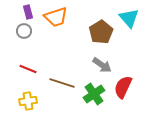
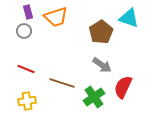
cyan triangle: rotated 30 degrees counterclockwise
red line: moved 2 px left
green cross: moved 3 px down
yellow cross: moved 1 px left
